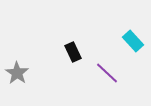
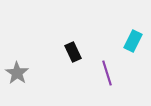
cyan rectangle: rotated 70 degrees clockwise
purple line: rotated 30 degrees clockwise
